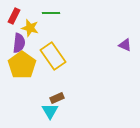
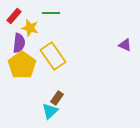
red rectangle: rotated 14 degrees clockwise
brown rectangle: rotated 32 degrees counterclockwise
cyan triangle: rotated 18 degrees clockwise
